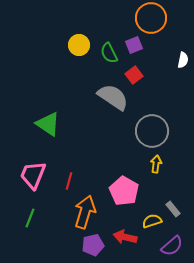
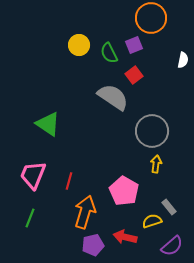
gray rectangle: moved 4 px left, 2 px up
